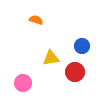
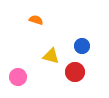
yellow triangle: moved 2 px up; rotated 24 degrees clockwise
pink circle: moved 5 px left, 6 px up
